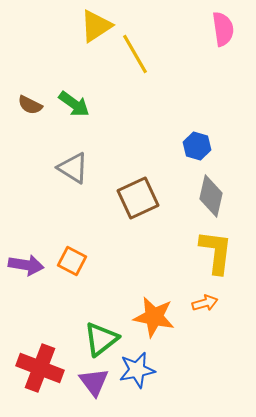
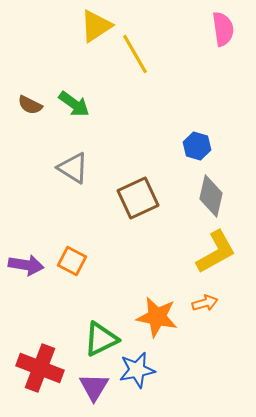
yellow L-shape: rotated 54 degrees clockwise
orange star: moved 3 px right
green triangle: rotated 12 degrees clockwise
purple triangle: moved 5 px down; rotated 8 degrees clockwise
